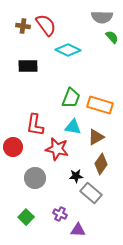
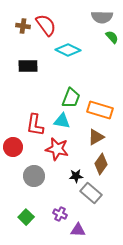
orange rectangle: moved 5 px down
cyan triangle: moved 11 px left, 6 px up
gray circle: moved 1 px left, 2 px up
